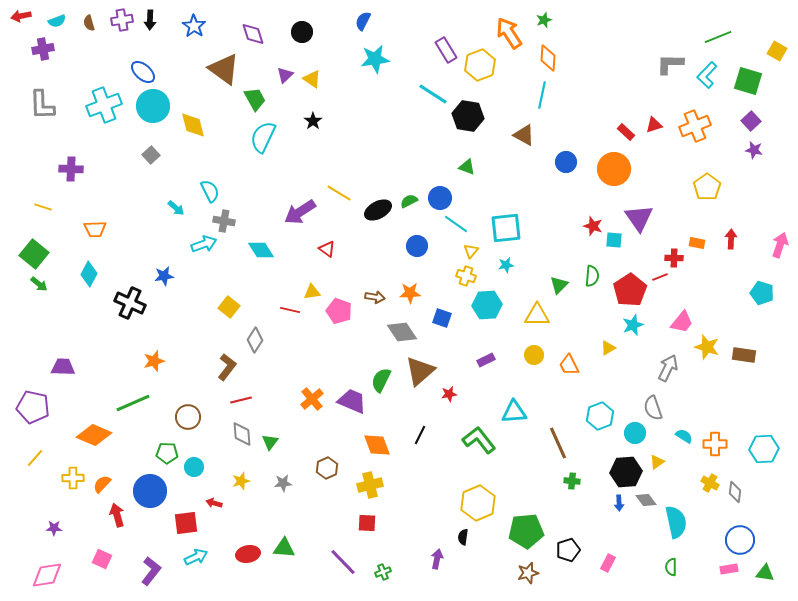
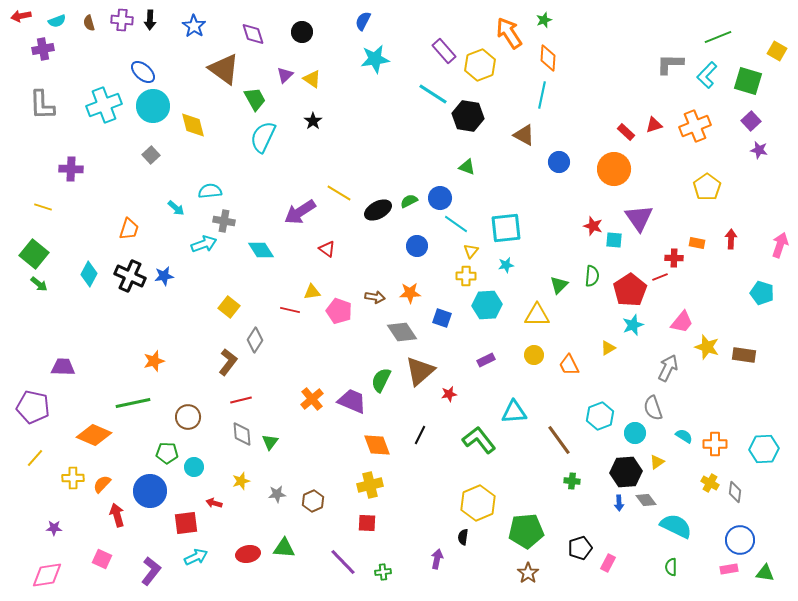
purple cross at (122, 20): rotated 15 degrees clockwise
purple rectangle at (446, 50): moved 2 px left, 1 px down; rotated 10 degrees counterclockwise
purple star at (754, 150): moved 5 px right
blue circle at (566, 162): moved 7 px left
cyan semicircle at (210, 191): rotated 70 degrees counterclockwise
orange trapezoid at (95, 229): moved 34 px right; rotated 70 degrees counterclockwise
yellow cross at (466, 276): rotated 18 degrees counterclockwise
black cross at (130, 303): moved 27 px up
brown L-shape at (227, 367): moved 1 px right, 5 px up
green line at (133, 403): rotated 12 degrees clockwise
brown line at (558, 443): moved 1 px right, 3 px up; rotated 12 degrees counterclockwise
brown hexagon at (327, 468): moved 14 px left, 33 px down
gray star at (283, 483): moved 6 px left, 11 px down
cyan semicircle at (676, 522): moved 4 px down; rotated 52 degrees counterclockwise
black pentagon at (568, 550): moved 12 px right, 2 px up
green cross at (383, 572): rotated 14 degrees clockwise
brown star at (528, 573): rotated 20 degrees counterclockwise
